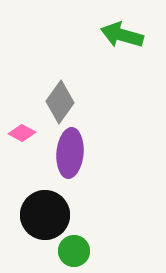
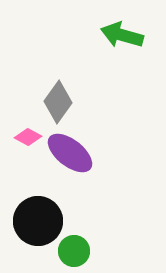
gray diamond: moved 2 px left
pink diamond: moved 6 px right, 4 px down
purple ellipse: rotated 57 degrees counterclockwise
black circle: moved 7 px left, 6 px down
